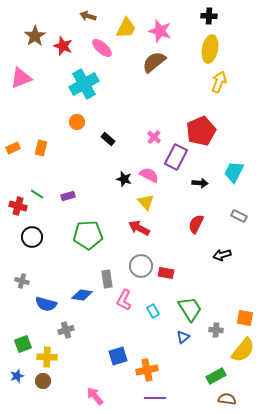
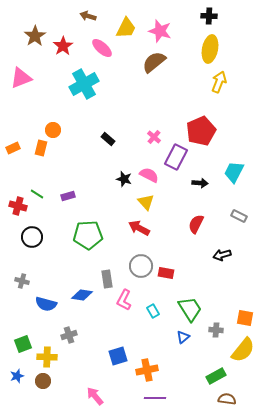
red star at (63, 46): rotated 18 degrees clockwise
orange circle at (77, 122): moved 24 px left, 8 px down
gray cross at (66, 330): moved 3 px right, 5 px down
